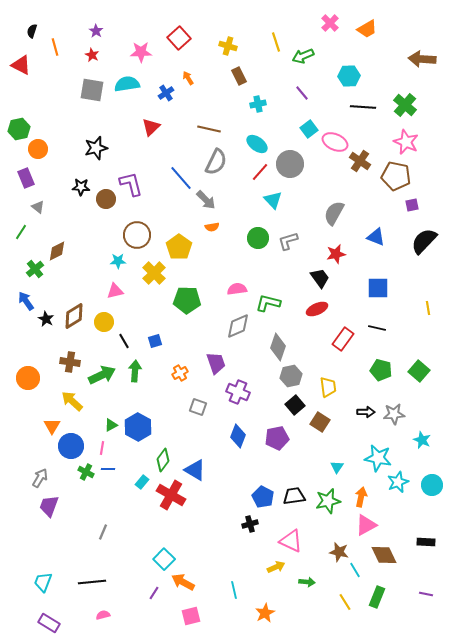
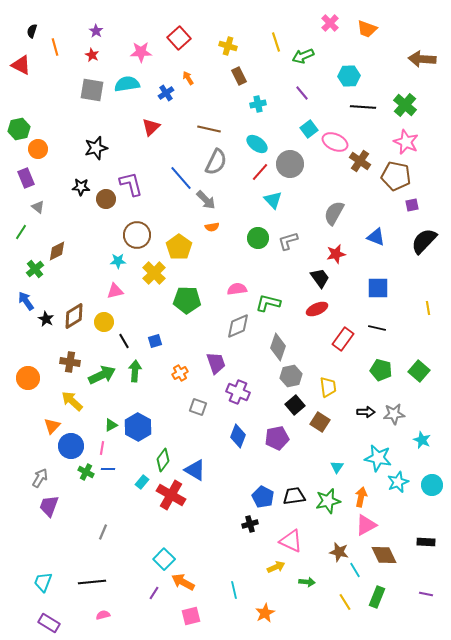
orange trapezoid at (367, 29): rotated 50 degrees clockwise
orange triangle at (52, 426): rotated 12 degrees clockwise
